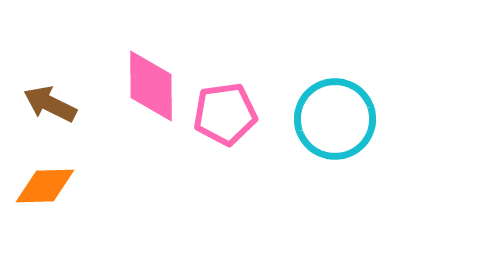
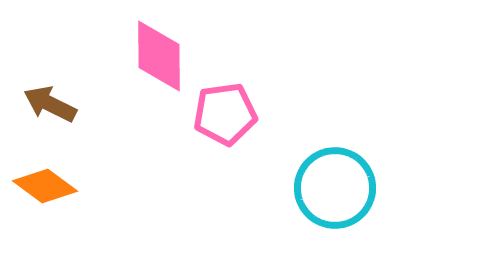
pink diamond: moved 8 px right, 30 px up
cyan circle: moved 69 px down
orange diamond: rotated 38 degrees clockwise
